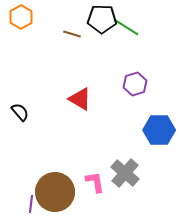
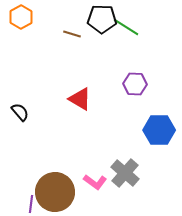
purple hexagon: rotated 20 degrees clockwise
pink L-shape: rotated 135 degrees clockwise
